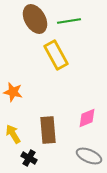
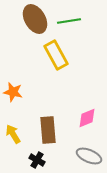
black cross: moved 8 px right, 2 px down
